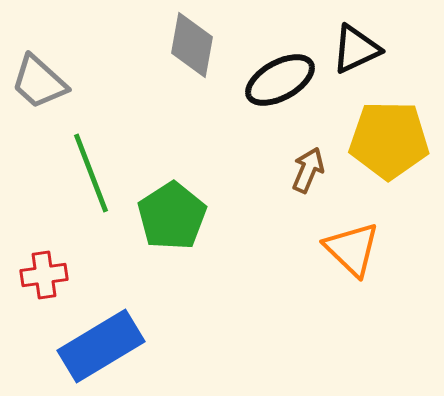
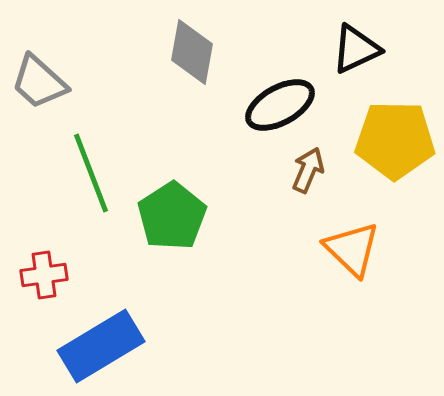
gray diamond: moved 7 px down
black ellipse: moved 25 px down
yellow pentagon: moved 6 px right
